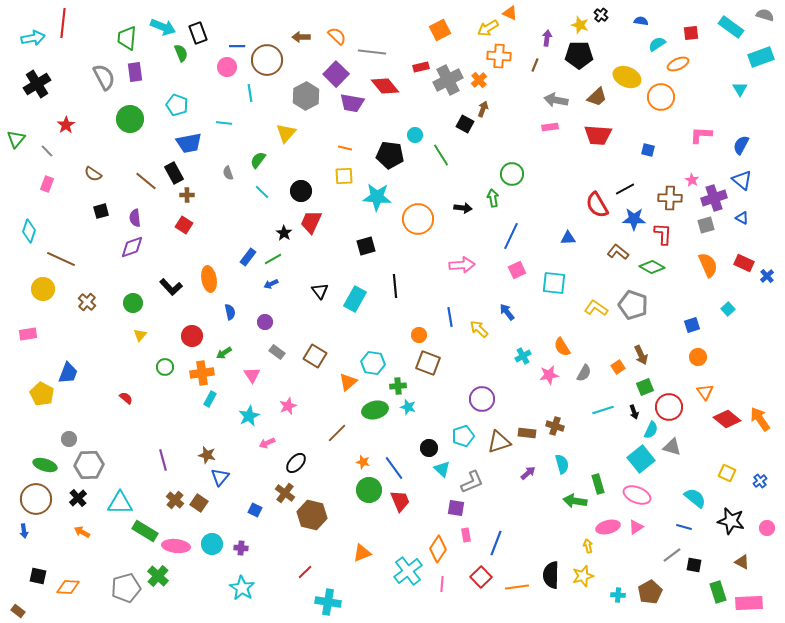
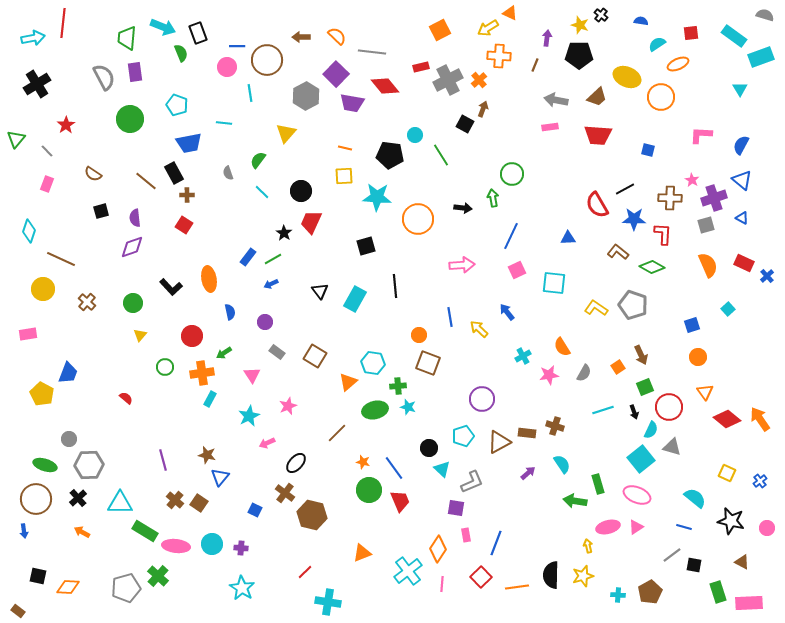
cyan rectangle at (731, 27): moved 3 px right, 9 px down
brown triangle at (499, 442): rotated 10 degrees counterclockwise
cyan semicircle at (562, 464): rotated 18 degrees counterclockwise
